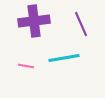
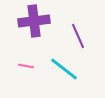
purple line: moved 3 px left, 12 px down
cyan line: moved 11 px down; rotated 48 degrees clockwise
